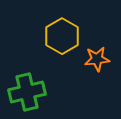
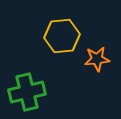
yellow hexagon: rotated 24 degrees clockwise
